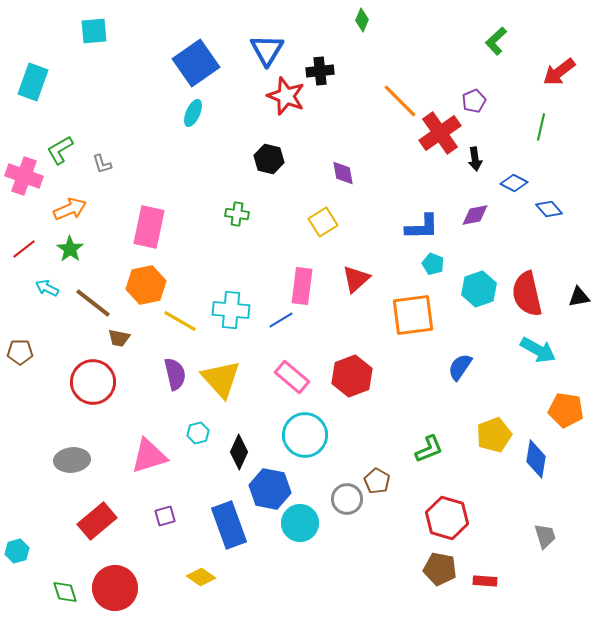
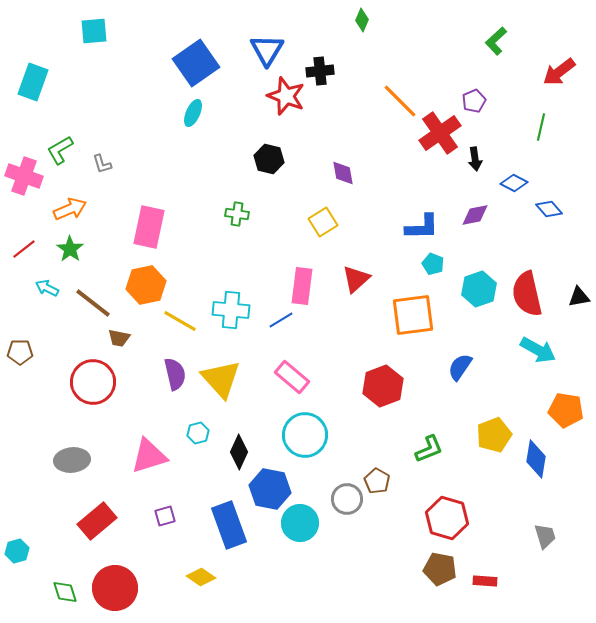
red hexagon at (352, 376): moved 31 px right, 10 px down
